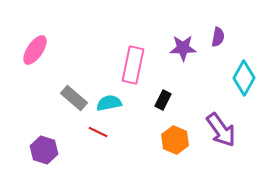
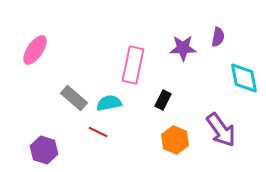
cyan diamond: rotated 40 degrees counterclockwise
